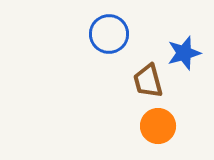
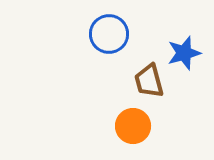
brown trapezoid: moved 1 px right
orange circle: moved 25 px left
